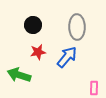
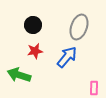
gray ellipse: moved 2 px right; rotated 20 degrees clockwise
red star: moved 3 px left, 1 px up
